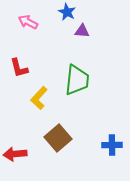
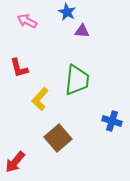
pink arrow: moved 1 px left, 1 px up
yellow L-shape: moved 1 px right, 1 px down
blue cross: moved 24 px up; rotated 18 degrees clockwise
red arrow: moved 8 px down; rotated 45 degrees counterclockwise
